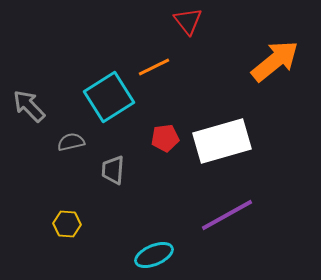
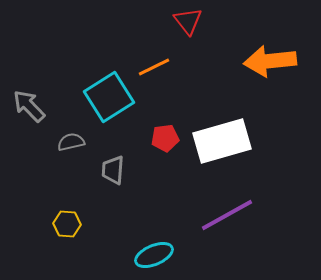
orange arrow: moved 5 px left; rotated 147 degrees counterclockwise
